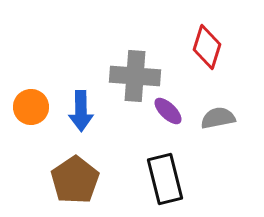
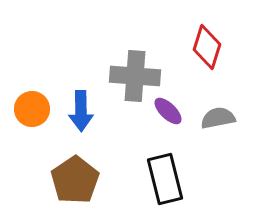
orange circle: moved 1 px right, 2 px down
